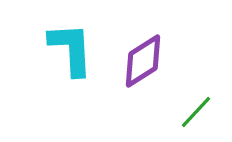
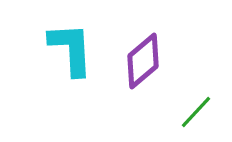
purple diamond: rotated 8 degrees counterclockwise
